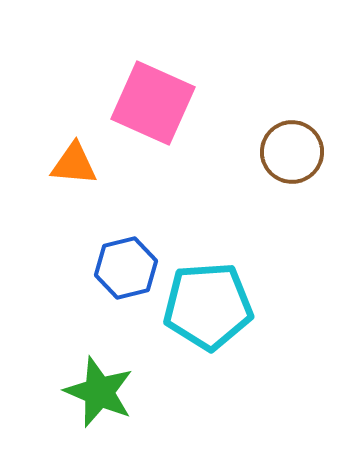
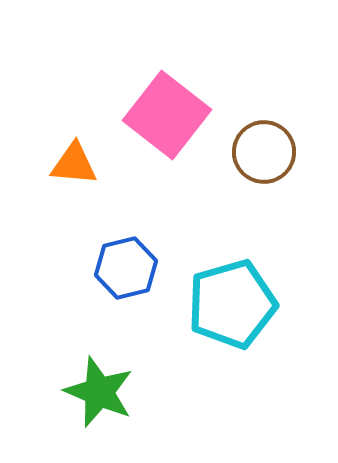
pink square: moved 14 px right, 12 px down; rotated 14 degrees clockwise
brown circle: moved 28 px left
cyan pentagon: moved 24 px right, 2 px up; rotated 12 degrees counterclockwise
